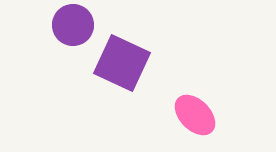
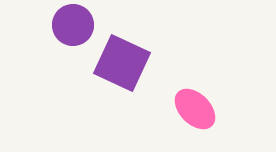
pink ellipse: moved 6 px up
